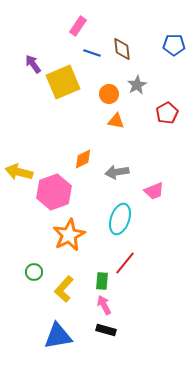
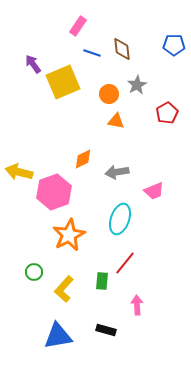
pink arrow: moved 33 px right; rotated 24 degrees clockwise
